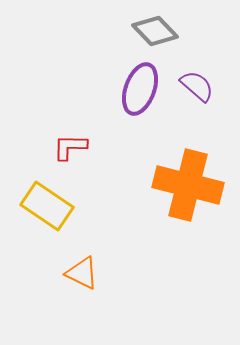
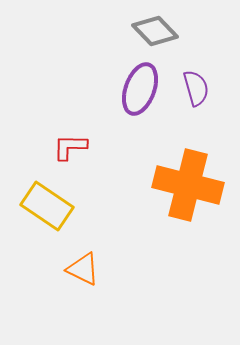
purple semicircle: moved 1 px left, 2 px down; rotated 33 degrees clockwise
orange triangle: moved 1 px right, 4 px up
